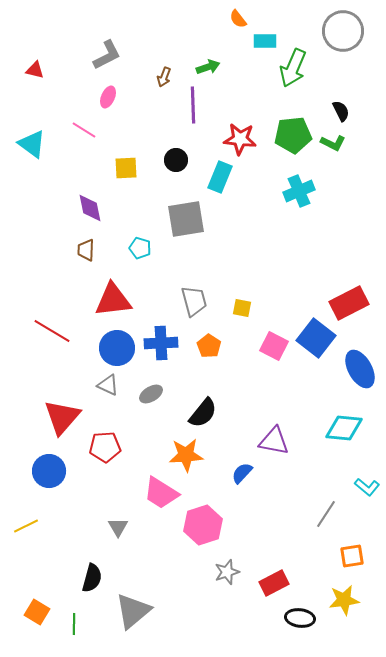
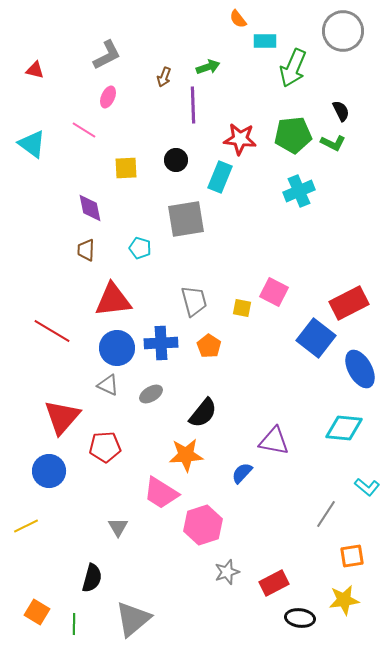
pink square at (274, 346): moved 54 px up
gray triangle at (133, 611): moved 8 px down
